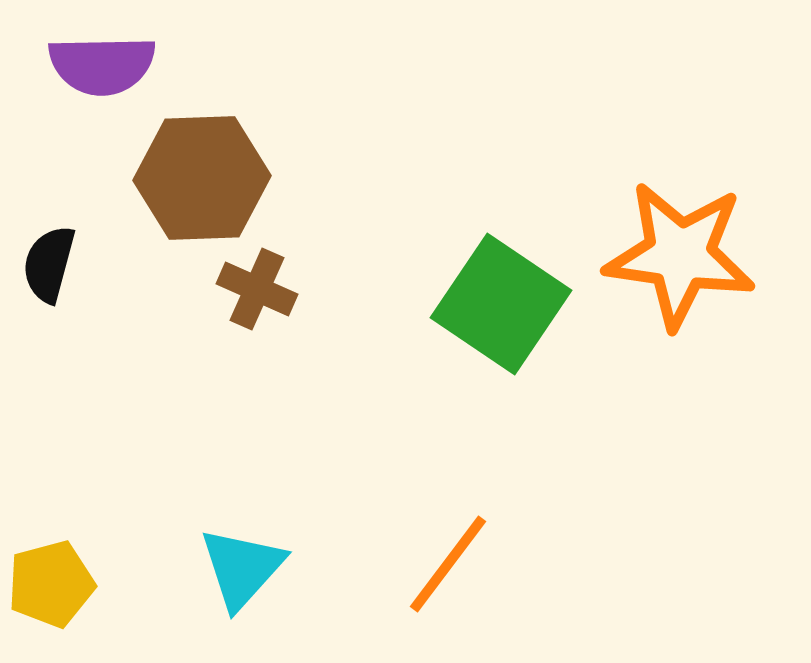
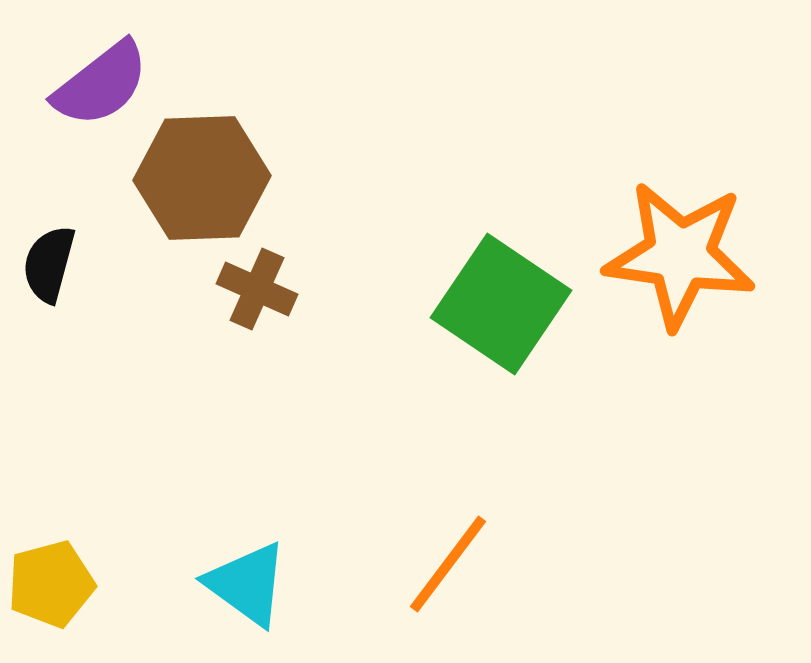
purple semicircle: moved 1 px left, 19 px down; rotated 37 degrees counterclockwise
cyan triangle: moved 5 px right, 16 px down; rotated 36 degrees counterclockwise
